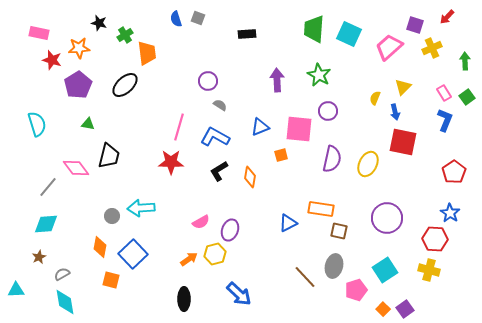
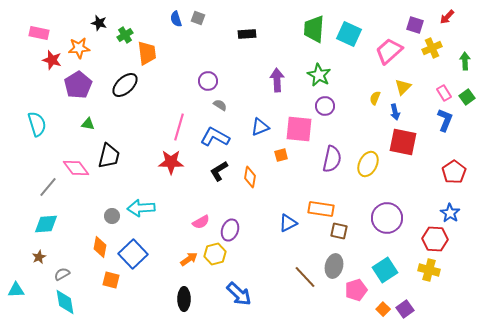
pink trapezoid at (389, 47): moved 4 px down
purple circle at (328, 111): moved 3 px left, 5 px up
